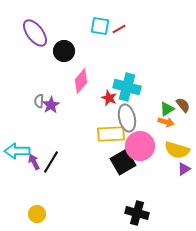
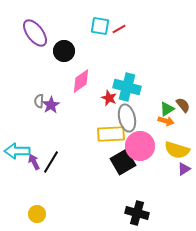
pink diamond: rotated 15 degrees clockwise
orange arrow: moved 1 px up
